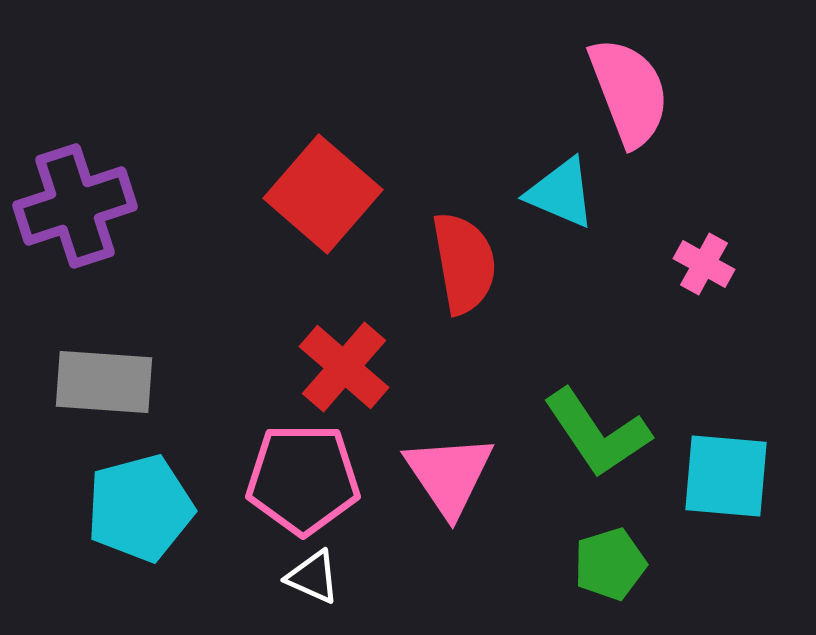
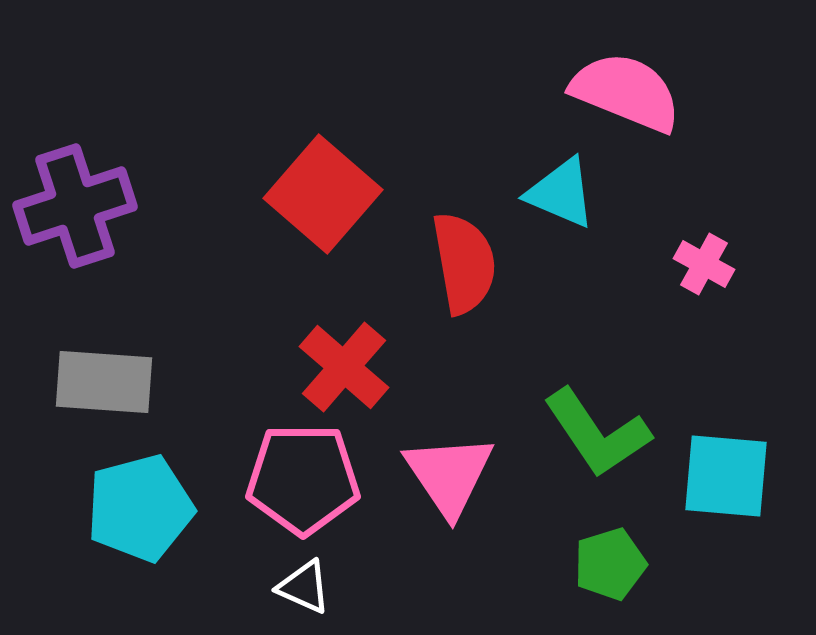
pink semicircle: moved 3 px left; rotated 47 degrees counterclockwise
white triangle: moved 9 px left, 10 px down
